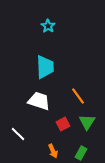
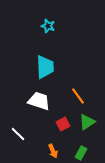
cyan star: rotated 16 degrees counterclockwise
green triangle: rotated 24 degrees clockwise
